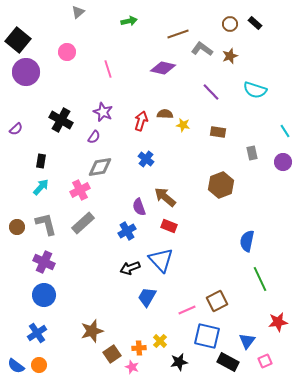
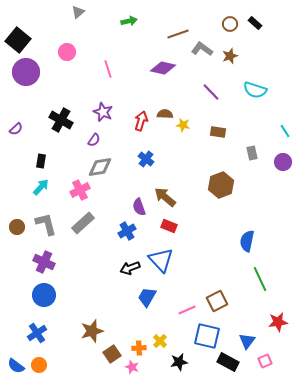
purple semicircle at (94, 137): moved 3 px down
